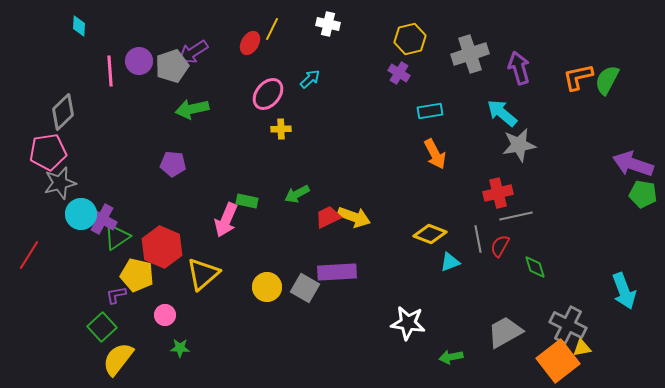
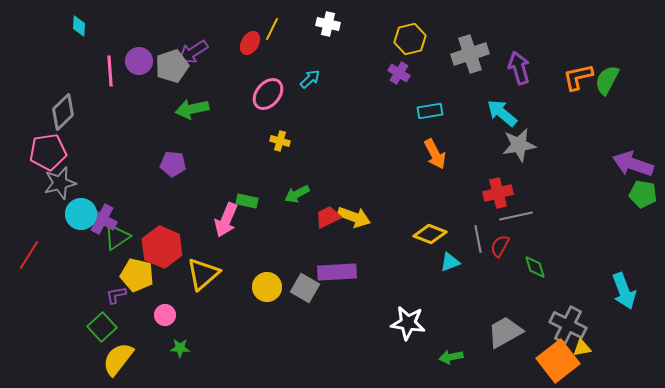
yellow cross at (281, 129): moved 1 px left, 12 px down; rotated 18 degrees clockwise
